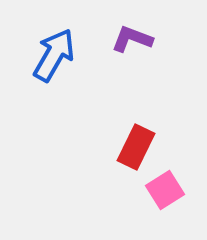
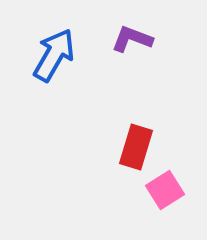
red rectangle: rotated 9 degrees counterclockwise
